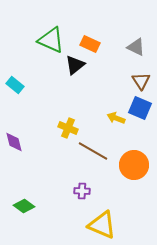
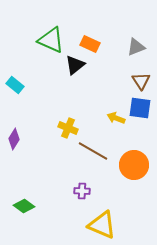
gray triangle: rotated 48 degrees counterclockwise
blue square: rotated 15 degrees counterclockwise
purple diamond: moved 3 px up; rotated 45 degrees clockwise
